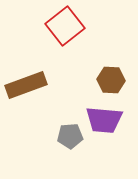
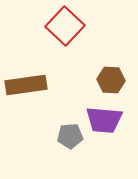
red square: rotated 9 degrees counterclockwise
brown rectangle: rotated 12 degrees clockwise
